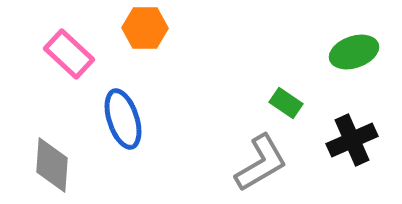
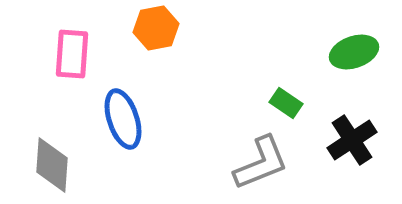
orange hexagon: moved 11 px right; rotated 12 degrees counterclockwise
pink rectangle: moved 3 px right; rotated 51 degrees clockwise
black cross: rotated 9 degrees counterclockwise
gray L-shape: rotated 8 degrees clockwise
